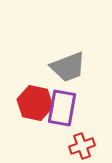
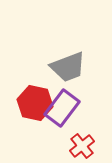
purple rectangle: rotated 27 degrees clockwise
red cross: rotated 20 degrees counterclockwise
